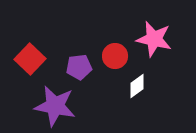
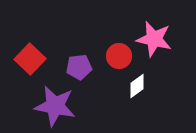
red circle: moved 4 px right
